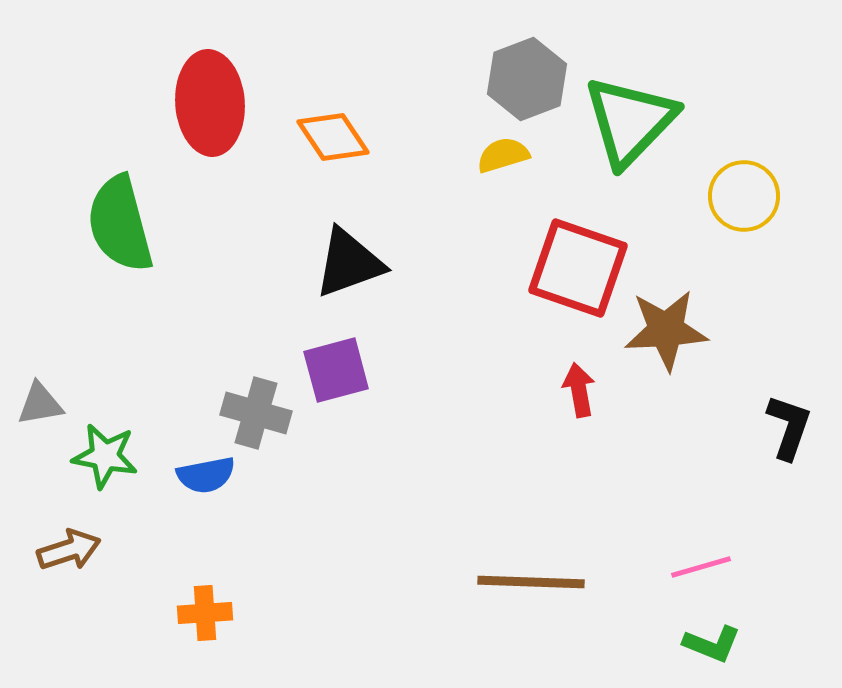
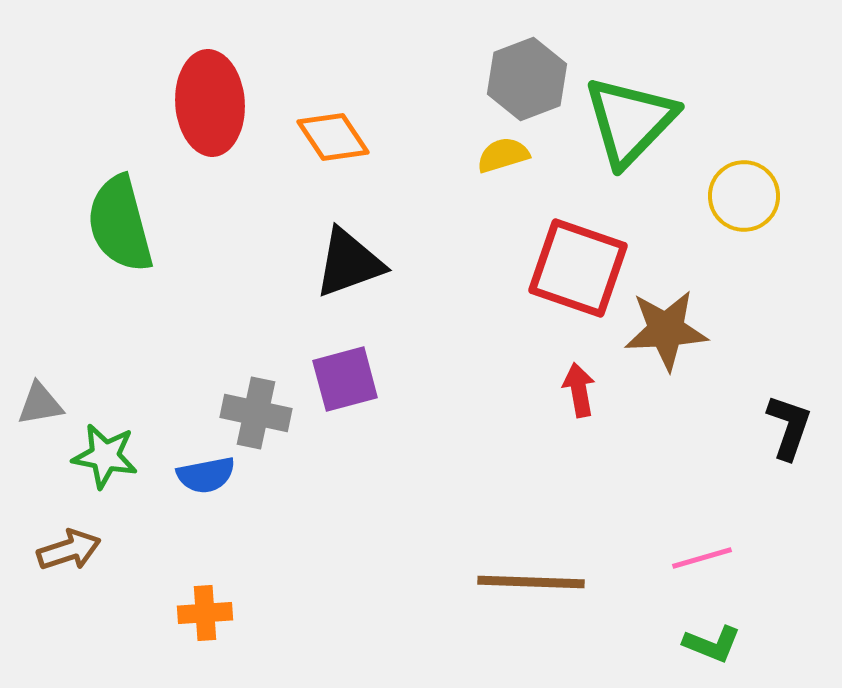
purple square: moved 9 px right, 9 px down
gray cross: rotated 4 degrees counterclockwise
pink line: moved 1 px right, 9 px up
